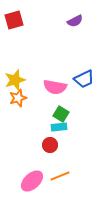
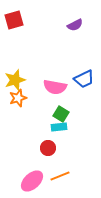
purple semicircle: moved 4 px down
red circle: moved 2 px left, 3 px down
